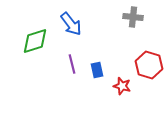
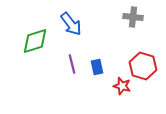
red hexagon: moved 6 px left, 1 px down
blue rectangle: moved 3 px up
